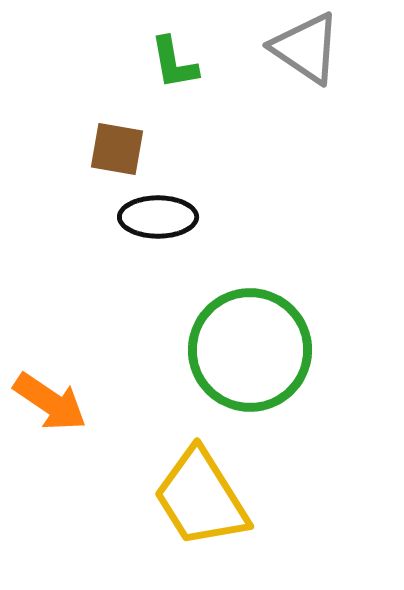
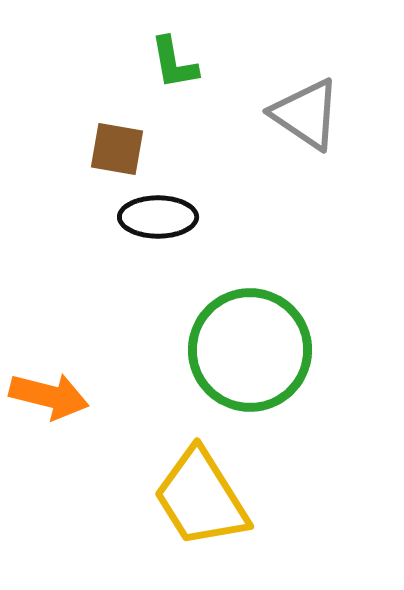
gray triangle: moved 66 px down
orange arrow: moved 1 px left, 6 px up; rotated 20 degrees counterclockwise
